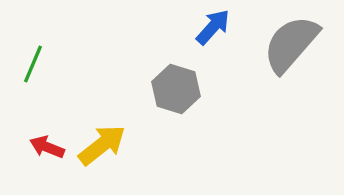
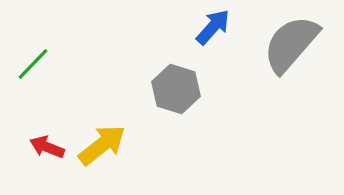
green line: rotated 21 degrees clockwise
